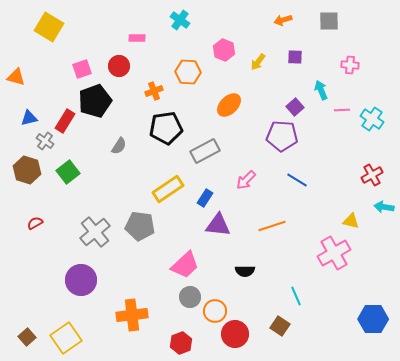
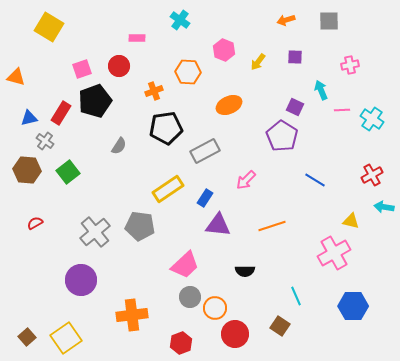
orange arrow at (283, 20): moved 3 px right
pink cross at (350, 65): rotated 18 degrees counterclockwise
orange ellipse at (229, 105): rotated 20 degrees clockwise
purple square at (295, 107): rotated 24 degrees counterclockwise
red rectangle at (65, 121): moved 4 px left, 8 px up
purple pentagon at (282, 136): rotated 28 degrees clockwise
brown hexagon at (27, 170): rotated 12 degrees counterclockwise
blue line at (297, 180): moved 18 px right
orange circle at (215, 311): moved 3 px up
blue hexagon at (373, 319): moved 20 px left, 13 px up
